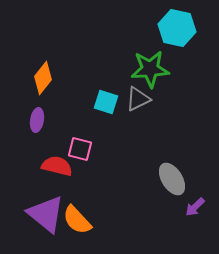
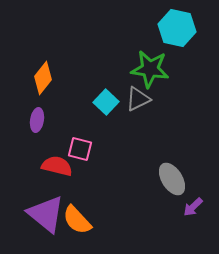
green star: rotated 12 degrees clockwise
cyan square: rotated 25 degrees clockwise
purple arrow: moved 2 px left
